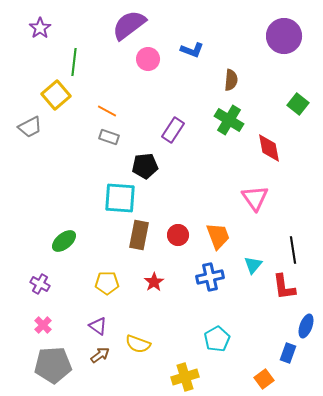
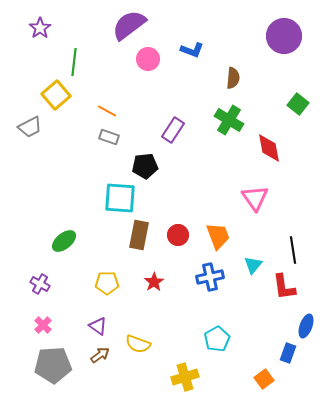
brown semicircle: moved 2 px right, 2 px up
